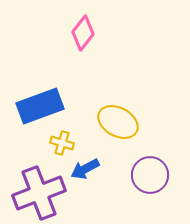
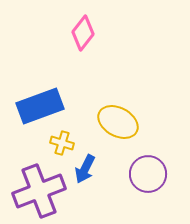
blue arrow: rotated 36 degrees counterclockwise
purple circle: moved 2 px left, 1 px up
purple cross: moved 2 px up
